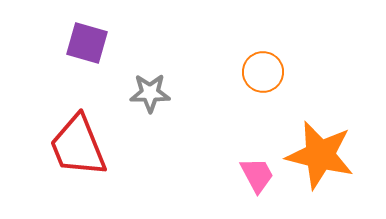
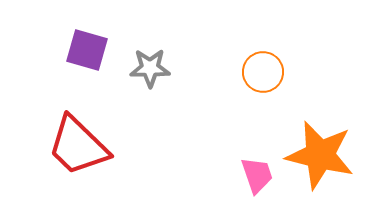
purple square: moved 7 px down
gray star: moved 25 px up
red trapezoid: rotated 24 degrees counterclockwise
pink trapezoid: rotated 9 degrees clockwise
